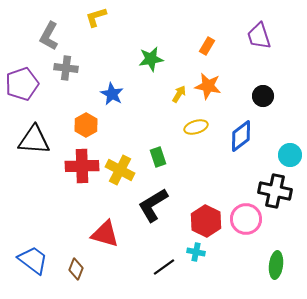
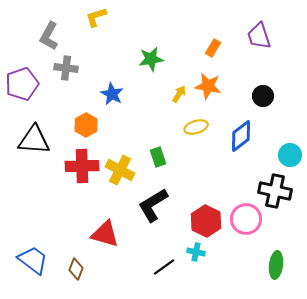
orange rectangle: moved 6 px right, 2 px down
